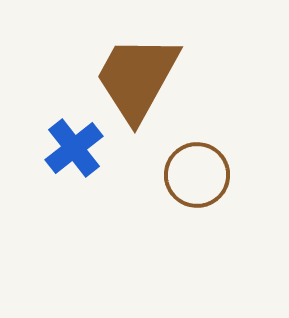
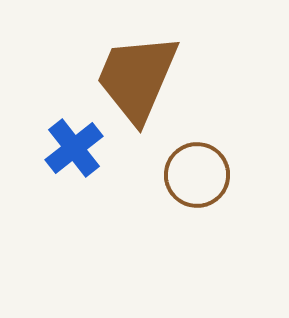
brown trapezoid: rotated 6 degrees counterclockwise
